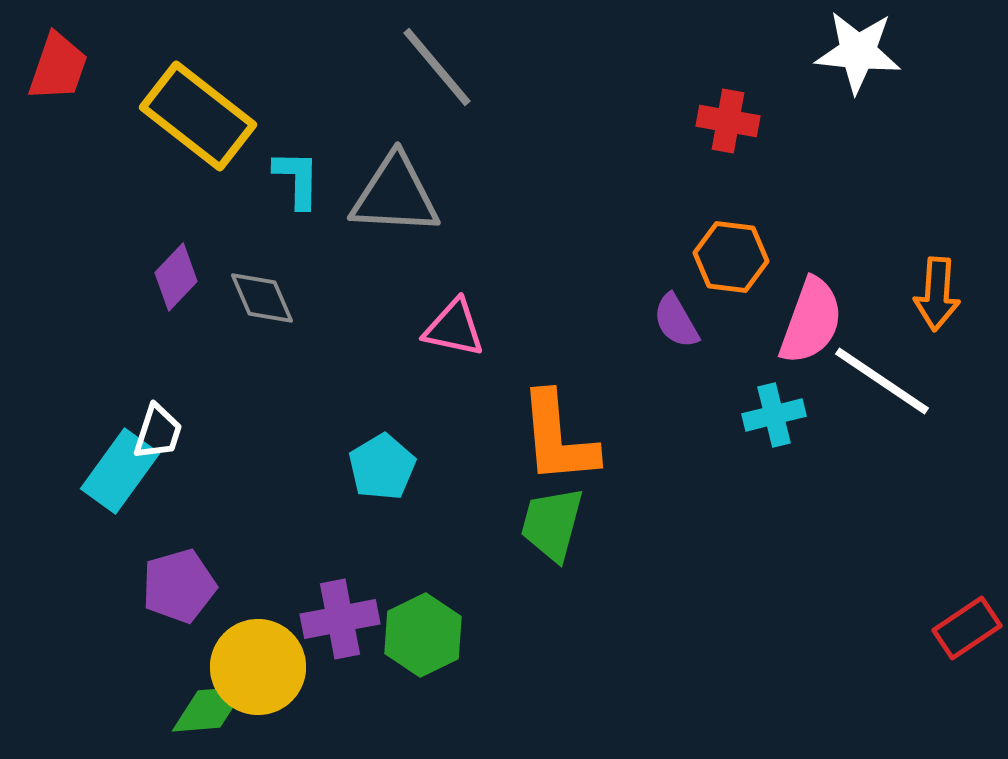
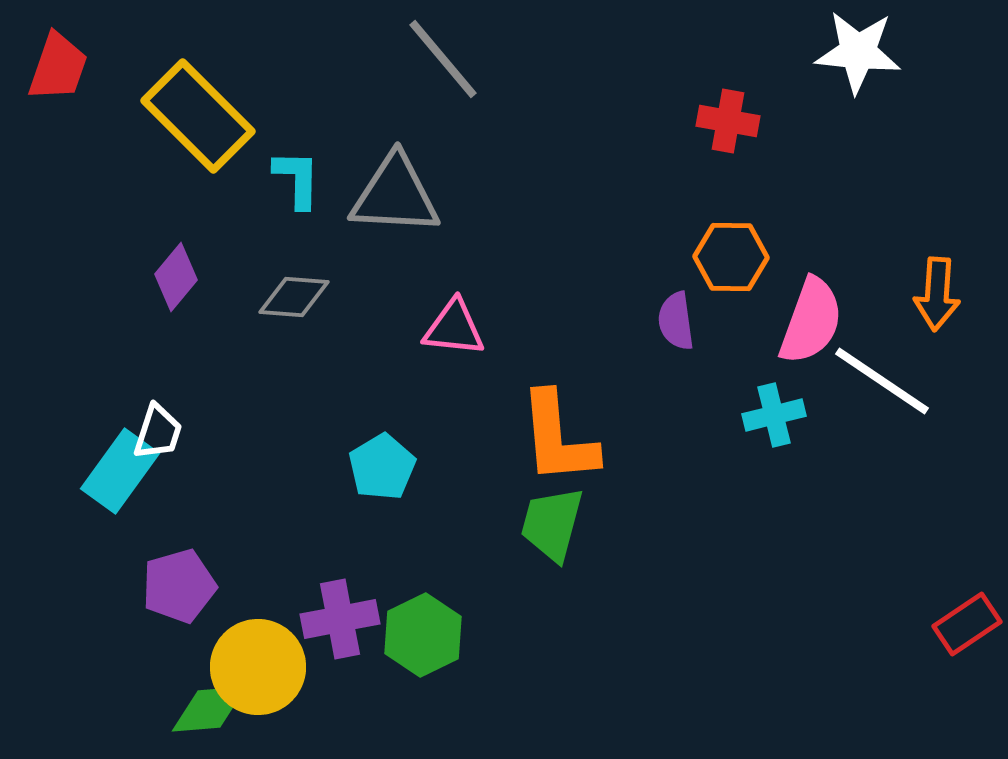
gray line: moved 6 px right, 8 px up
yellow rectangle: rotated 7 degrees clockwise
orange hexagon: rotated 6 degrees counterclockwise
purple diamond: rotated 4 degrees counterclockwise
gray diamond: moved 32 px right, 1 px up; rotated 62 degrees counterclockwise
purple semicircle: rotated 22 degrees clockwise
pink triangle: rotated 6 degrees counterclockwise
red rectangle: moved 4 px up
